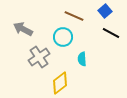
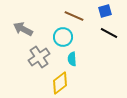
blue square: rotated 24 degrees clockwise
black line: moved 2 px left
cyan semicircle: moved 10 px left
